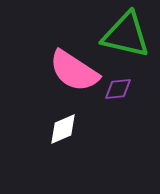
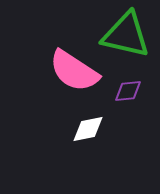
purple diamond: moved 10 px right, 2 px down
white diamond: moved 25 px right; rotated 12 degrees clockwise
